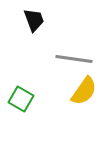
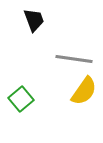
green square: rotated 20 degrees clockwise
